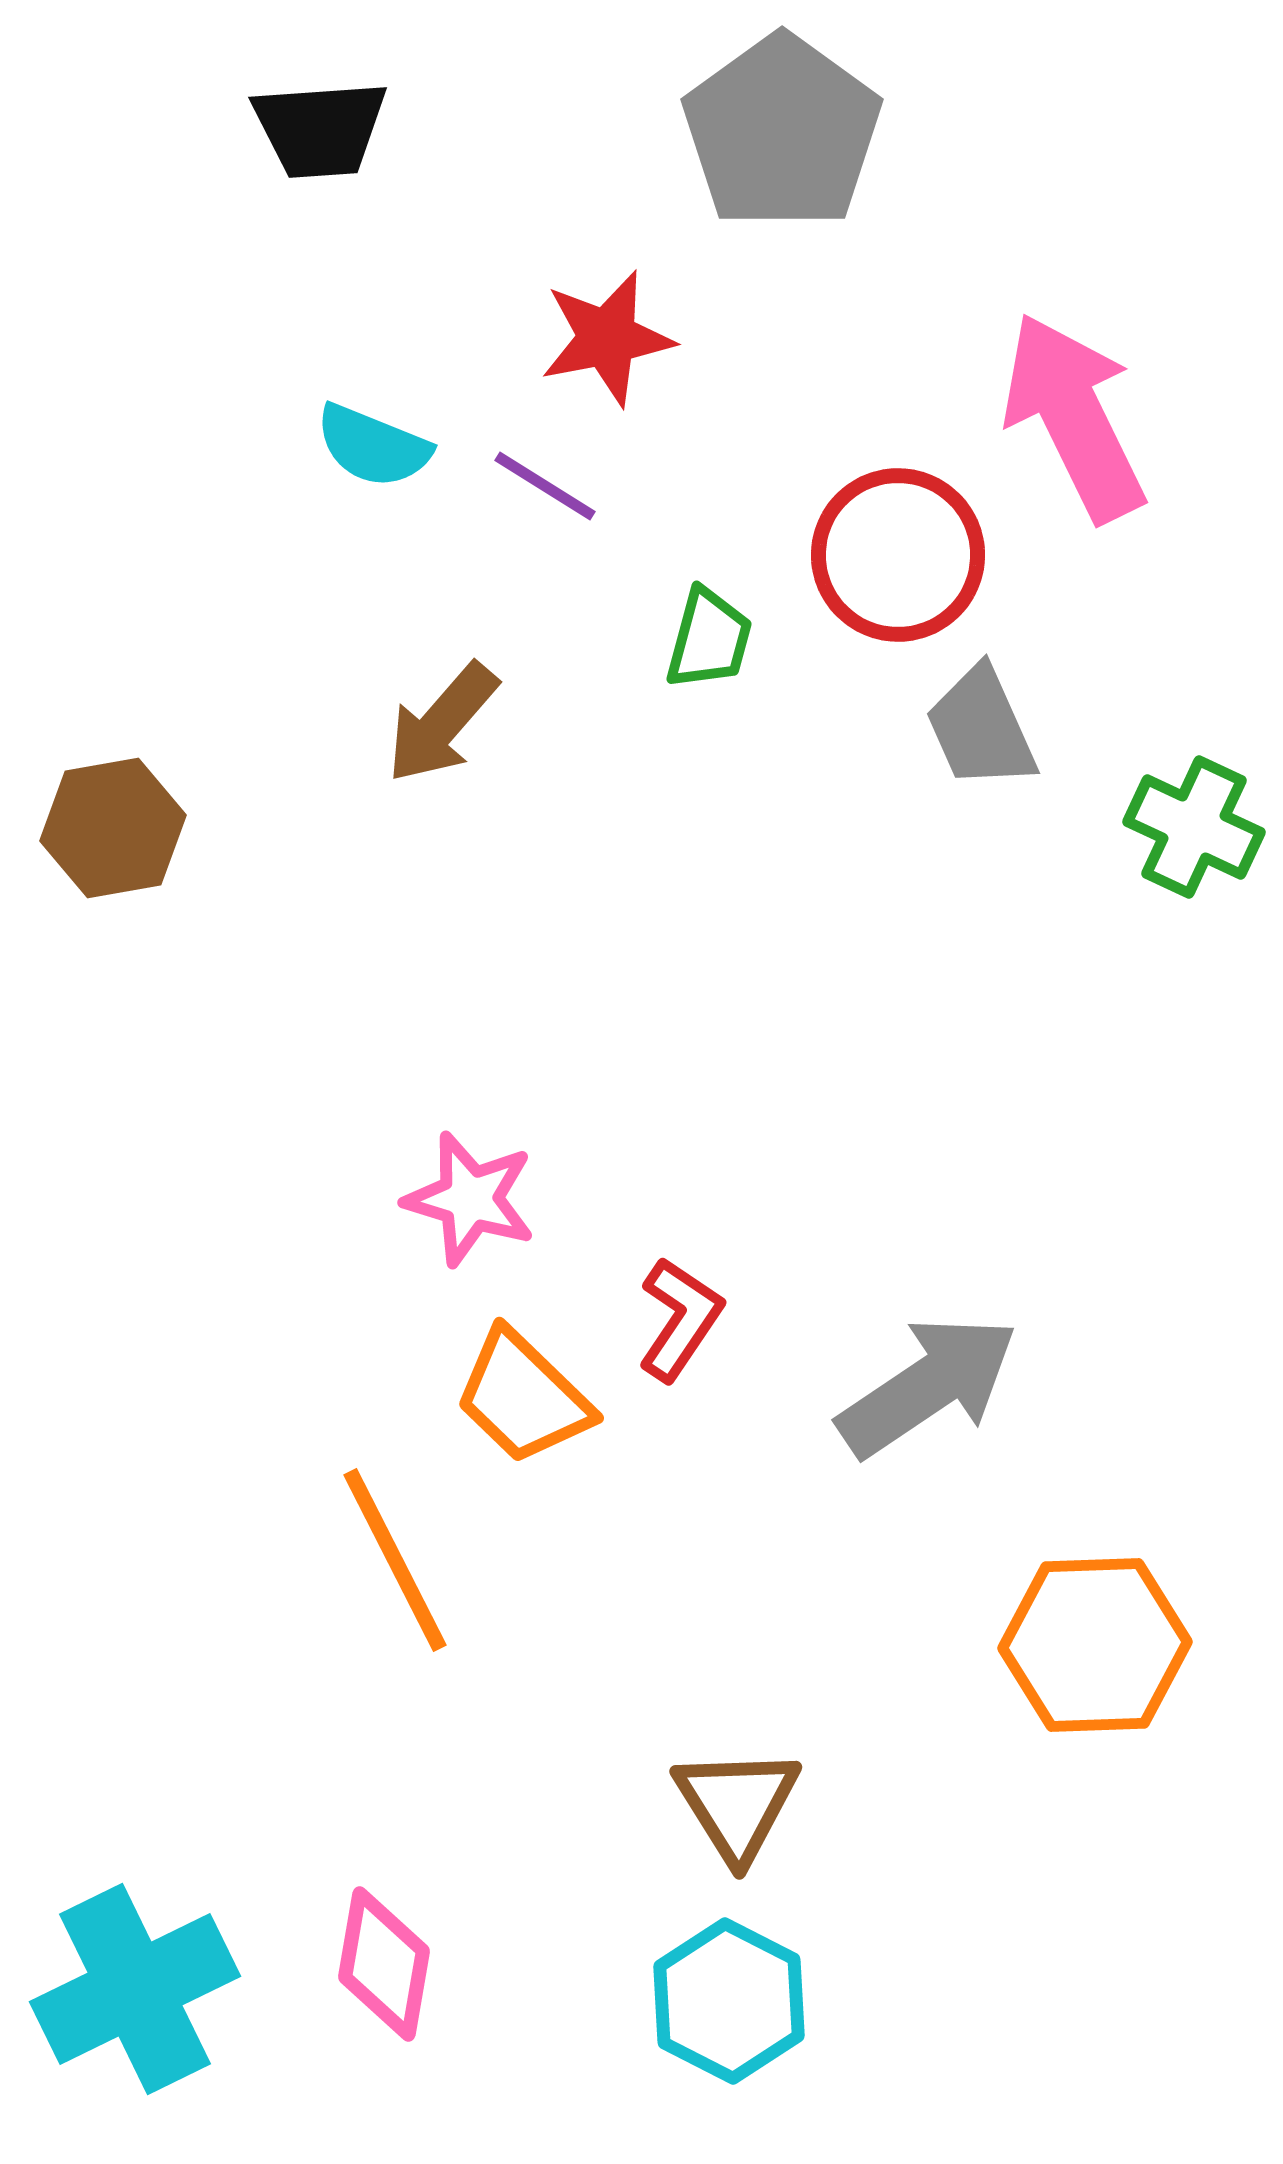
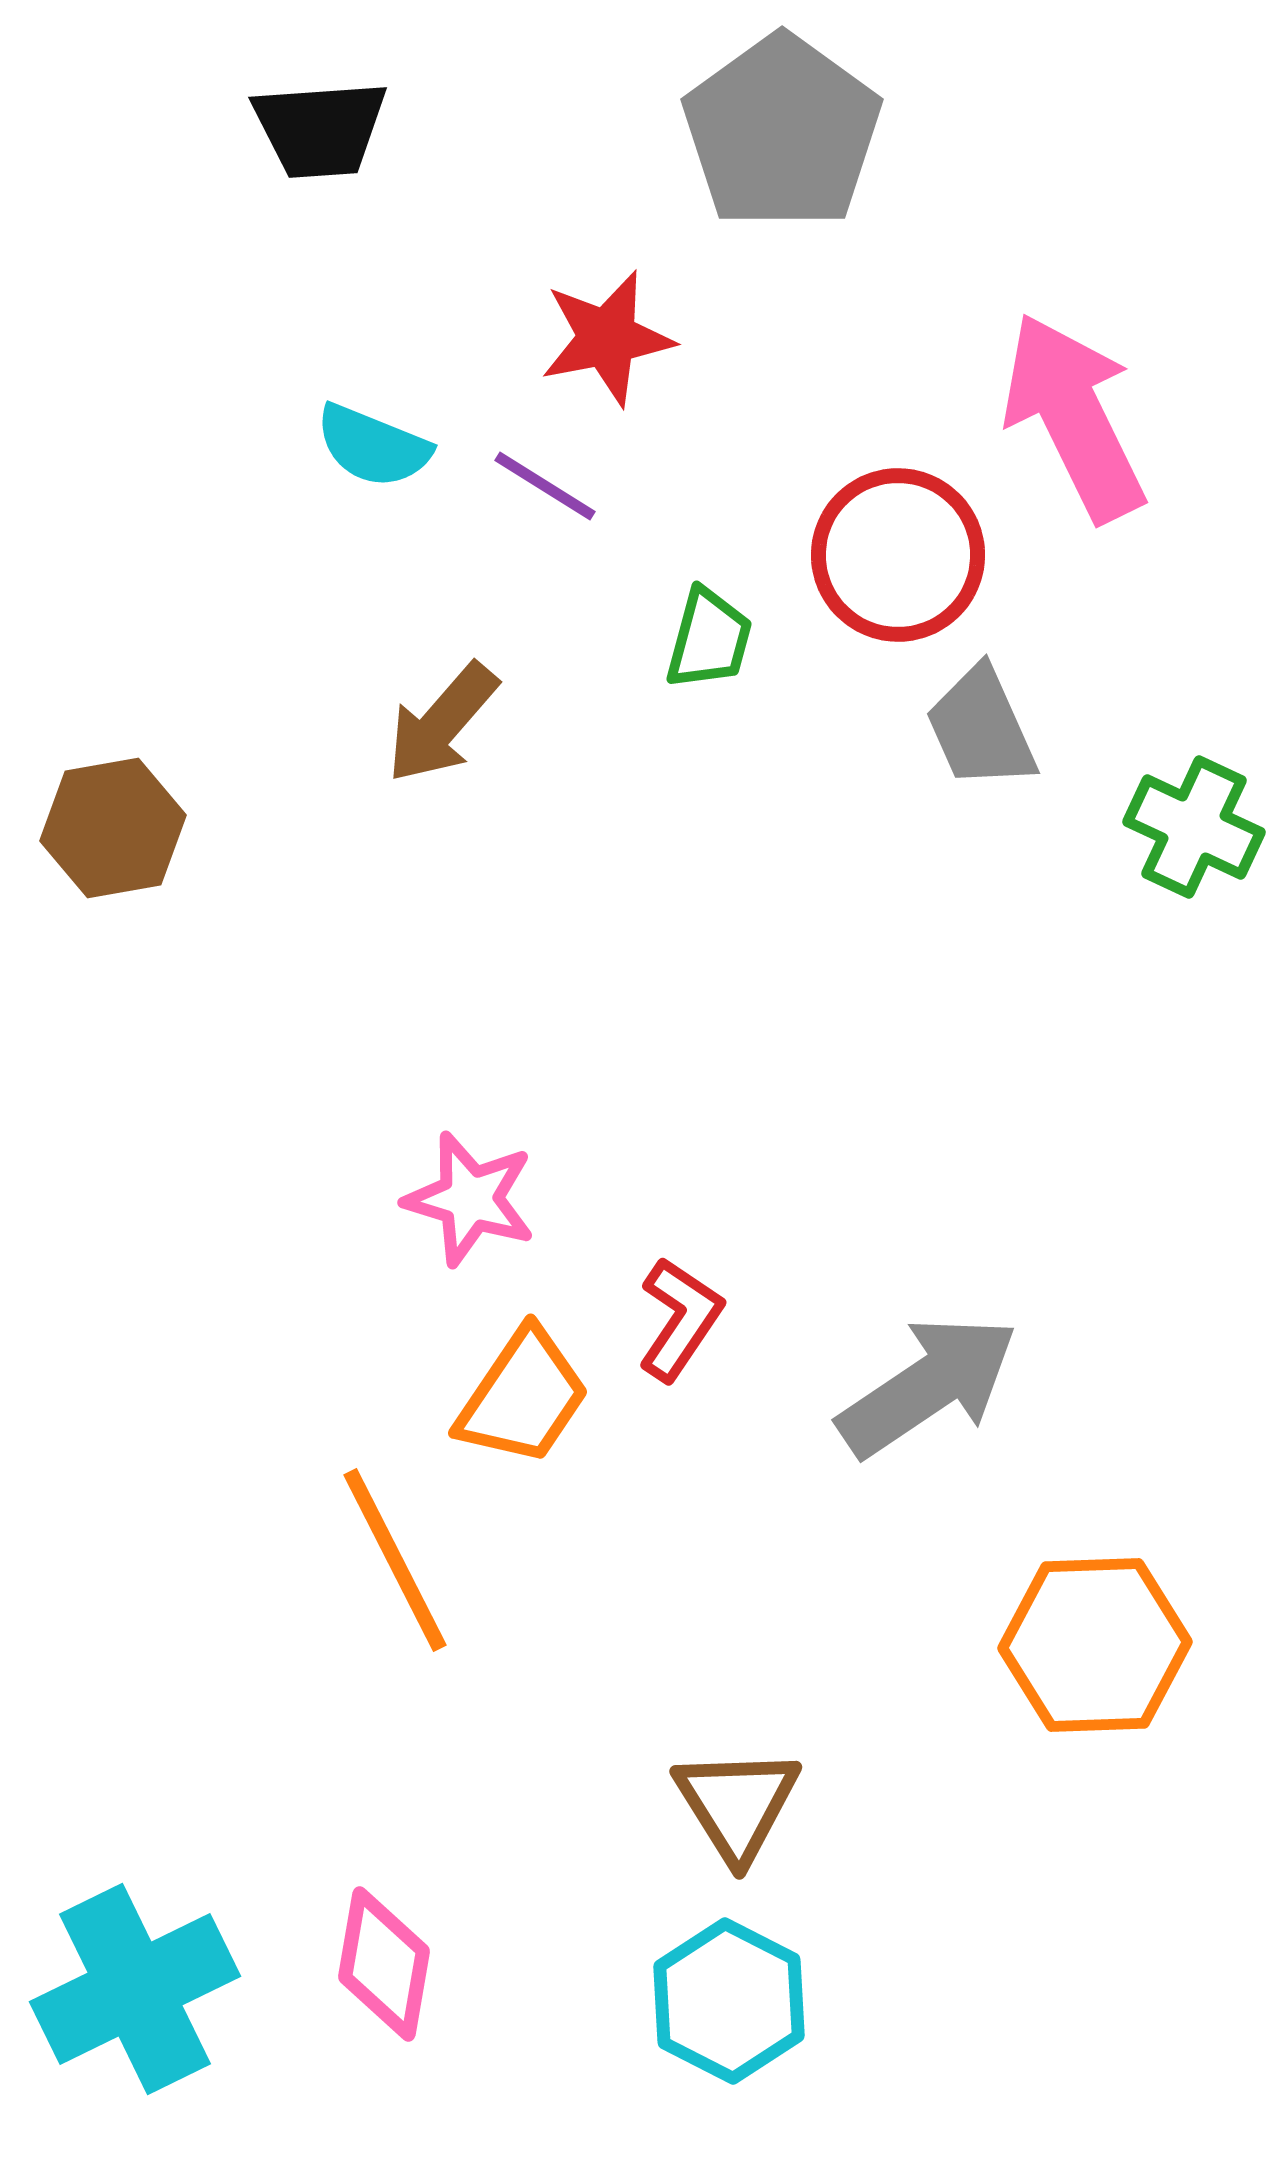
orange trapezoid: rotated 100 degrees counterclockwise
